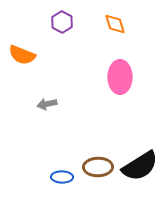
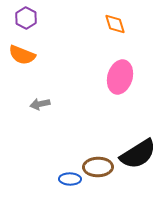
purple hexagon: moved 36 px left, 4 px up
pink ellipse: rotated 16 degrees clockwise
gray arrow: moved 7 px left
black semicircle: moved 2 px left, 12 px up
blue ellipse: moved 8 px right, 2 px down
